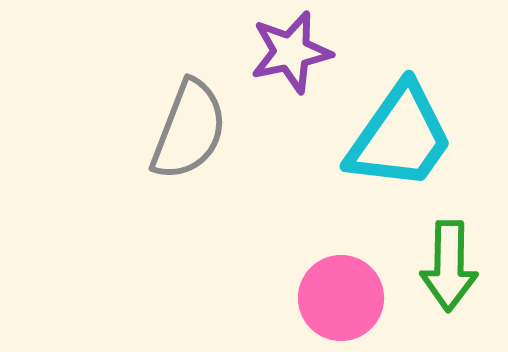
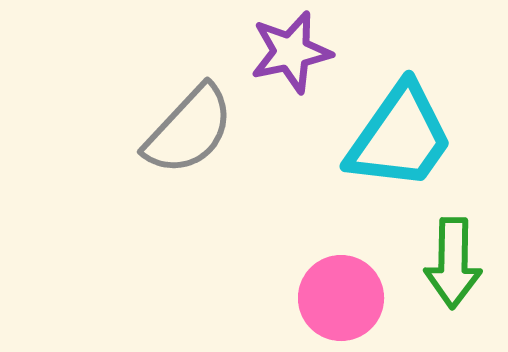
gray semicircle: rotated 22 degrees clockwise
green arrow: moved 4 px right, 3 px up
